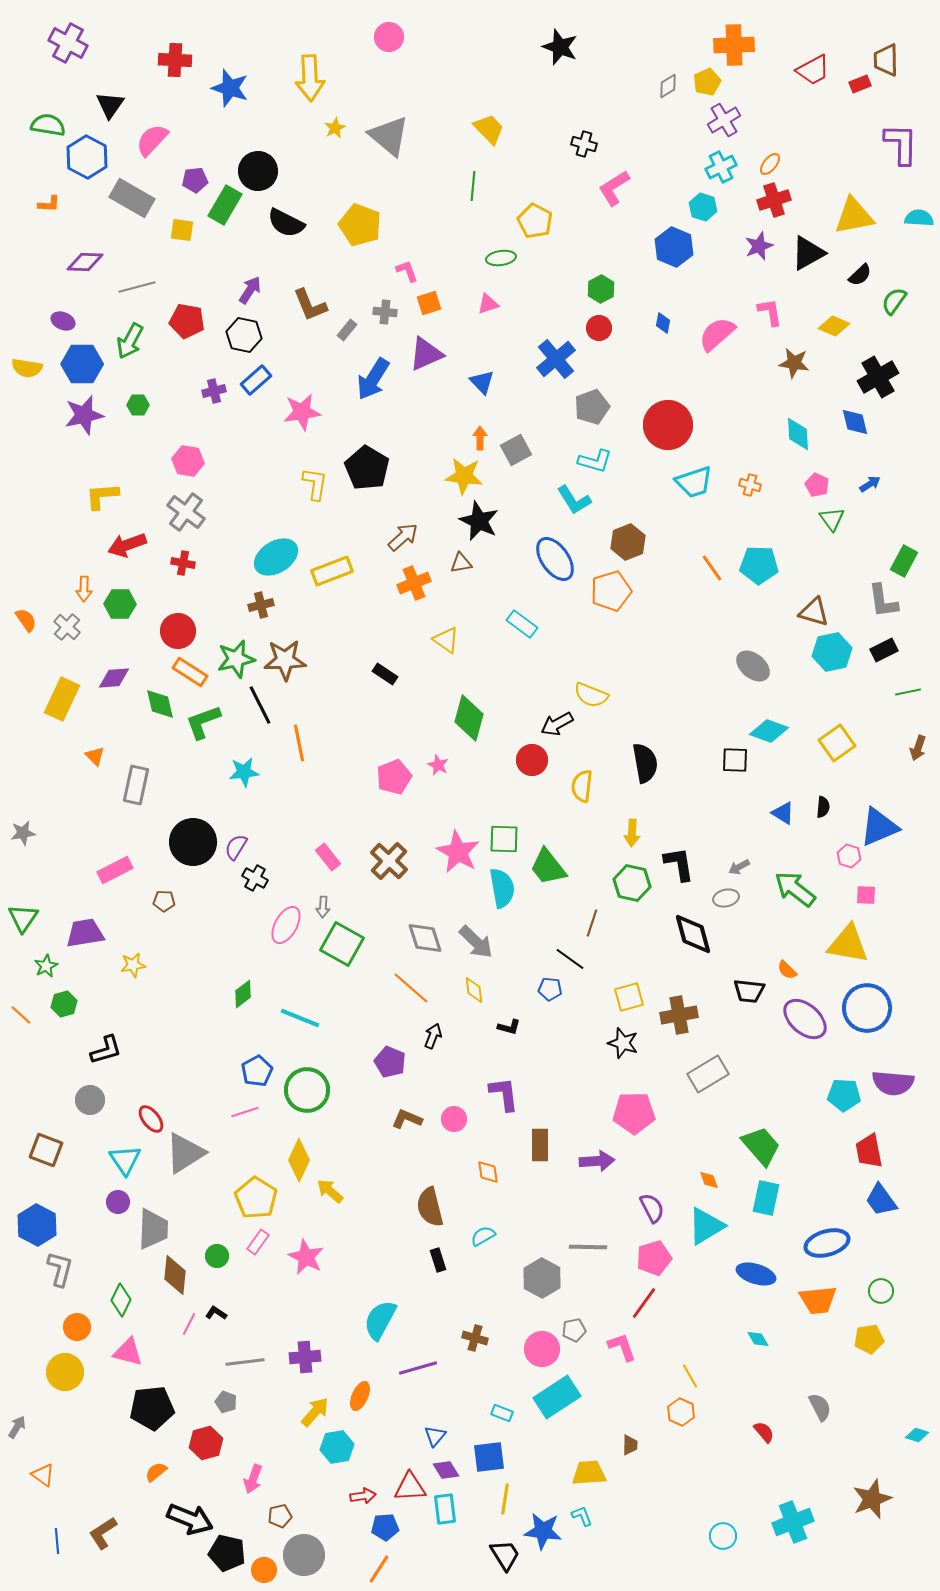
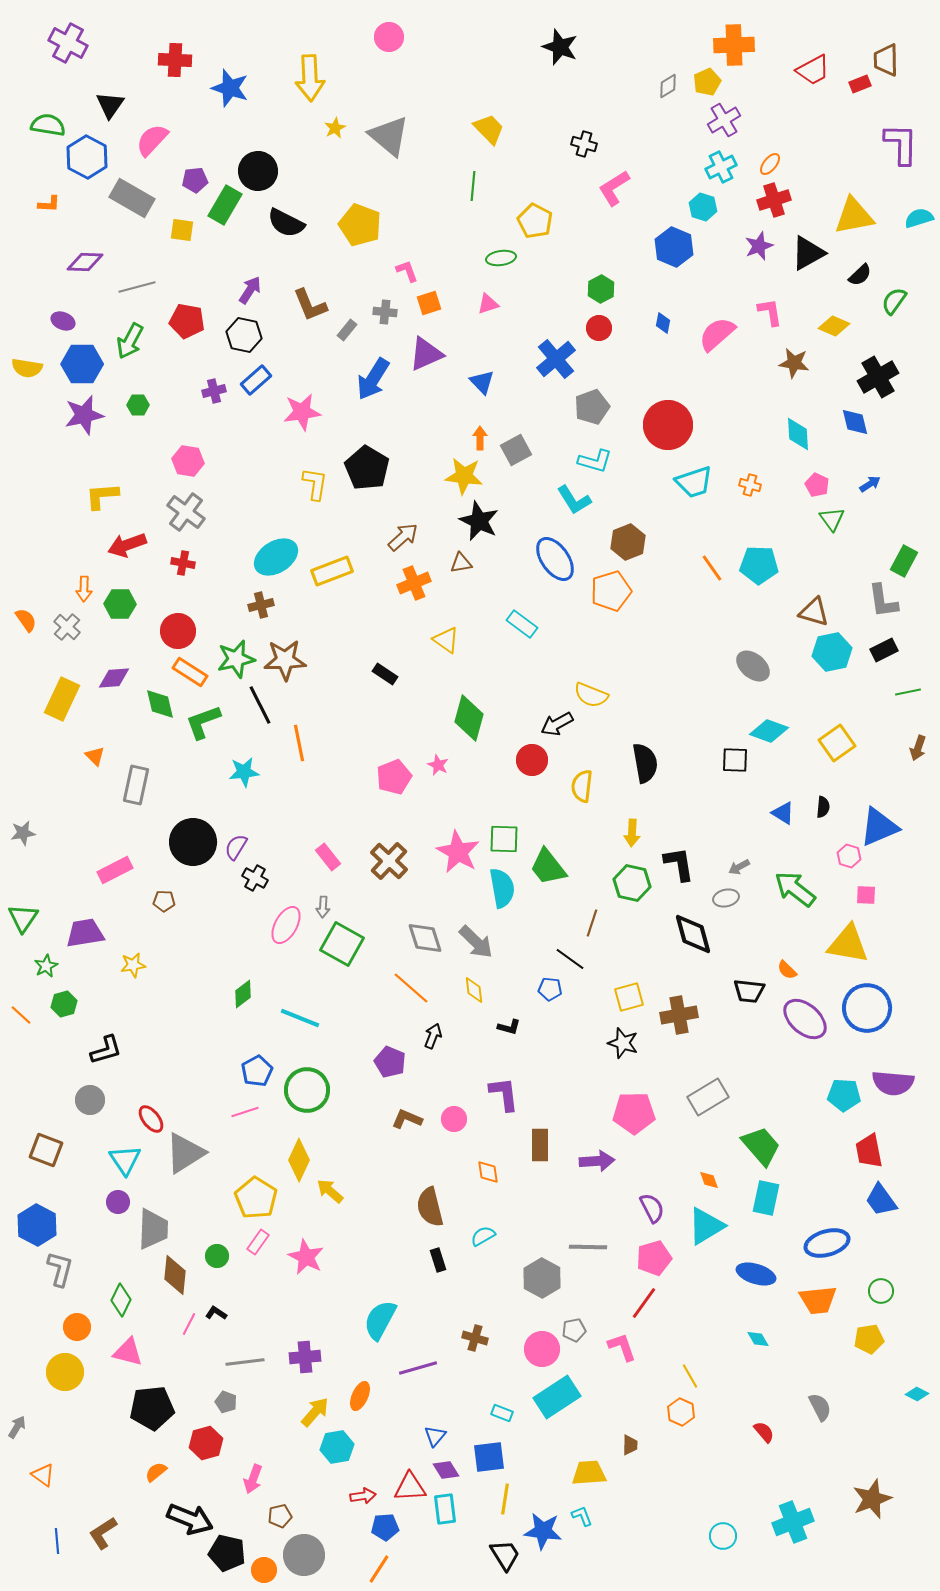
cyan semicircle at (919, 218): rotated 20 degrees counterclockwise
gray rectangle at (708, 1074): moved 23 px down
cyan diamond at (917, 1435): moved 41 px up; rotated 10 degrees clockwise
